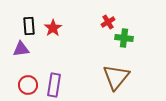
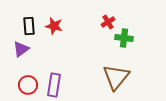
red star: moved 1 px right, 2 px up; rotated 24 degrees counterclockwise
purple triangle: rotated 30 degrees counterclockwise
